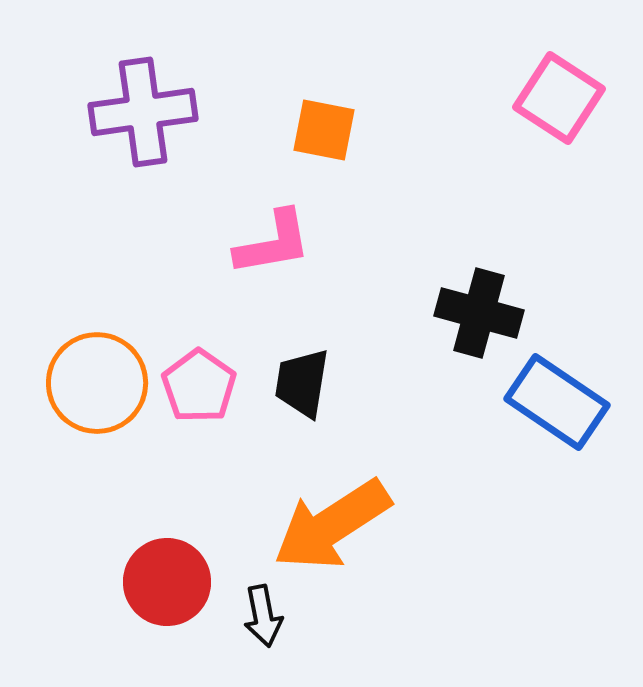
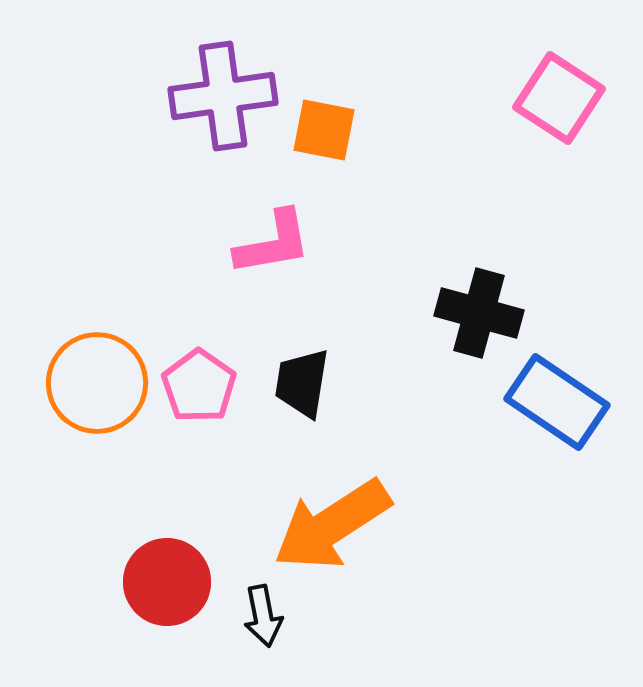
purple cross: moved 80 px right, 16 px up
